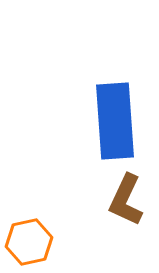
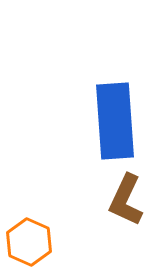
orange hexagon: rotated 24 degrees counterclockwise
